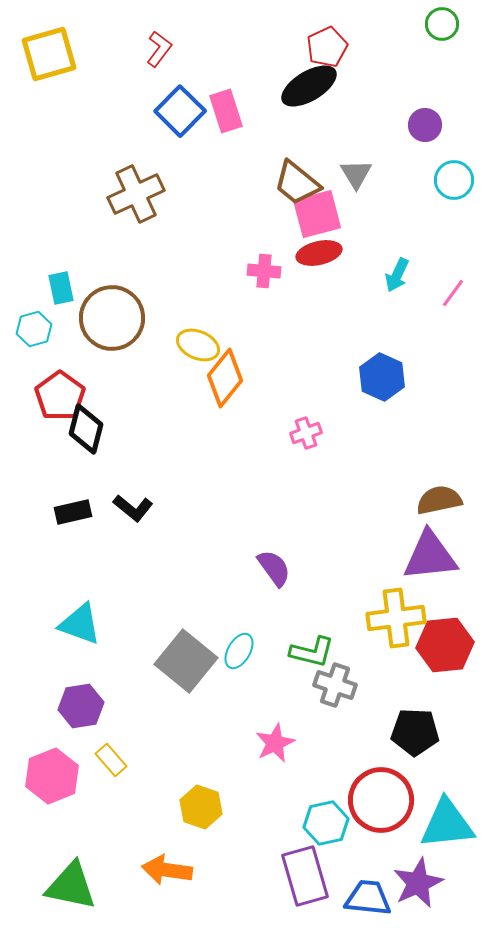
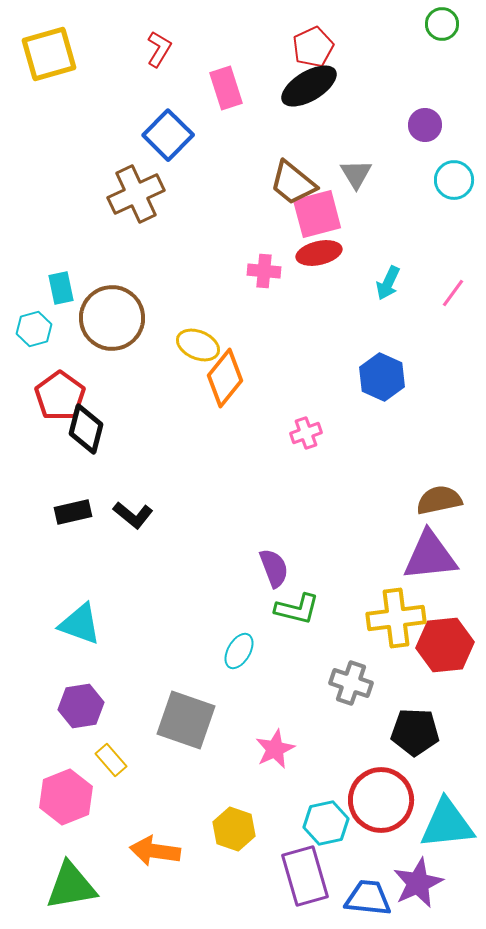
red pentagon at (327, 47): moved 14 px left
red L-shape at (159, 49): rotated 6 degrees counterclockwise
blue square at (180, 111): moved 12 px left, 24 px down
pink rectangle at (226, 111): moved 23 px up
brown trapezoid at (297, 183): moved 4 px left
cyan arrow at (397, 275): moved 9 px left, 8 px down
black L-shape at (133, 508): moved 7 px down
purple semicircle at (274, 568): rotated 15 degrees clockwise
green L-shape at (312, 652): moved 15 px left, 43 px up
gray square at (186, 661): moved 59 px down; rotated 20 degrees counterclockwise
gray cross at (335, 685): moved 16 px right, 2 px up
pink star at (275, 743): moved 6 px down
pink hexagon at (52, 776): moved 14 px right, 21 px down
yellow hexagon at (201, 807): moved 33 px right, 22 px down
orange arrow at (167, 870): moved 12 px left, 19 px up
green triangle at (71, 886): rotated 22 degrees counterclockwise
